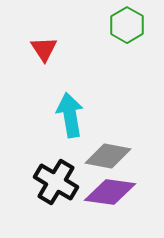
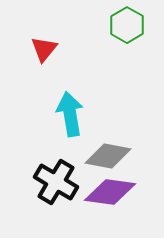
red triangle: rotated 12 degrees clockwise
cyan arrow: moved 1 px up
